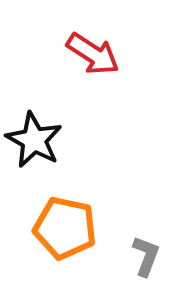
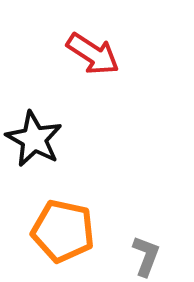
black star: moved 1 px up
orange pentagon: moved 2 px left, 3 px down
